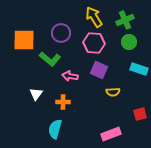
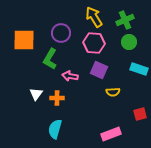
green L-shape: rotated 80 degrees clockwise
orange cross: moved 6 px left, 4 px up
